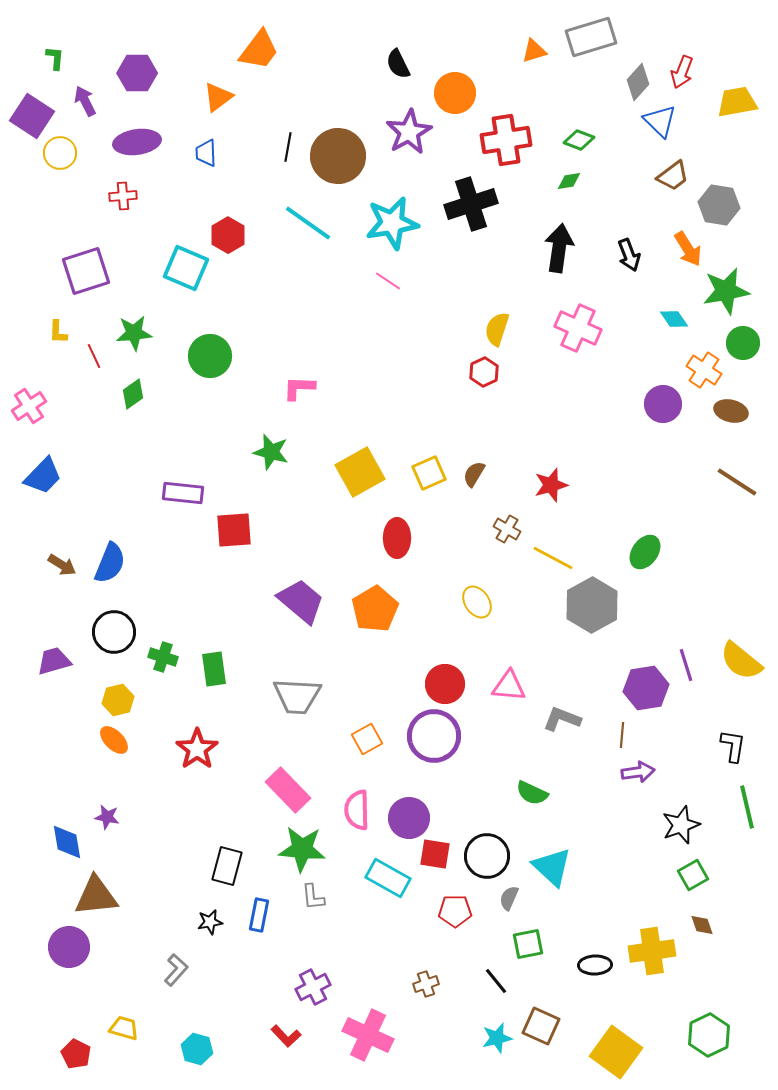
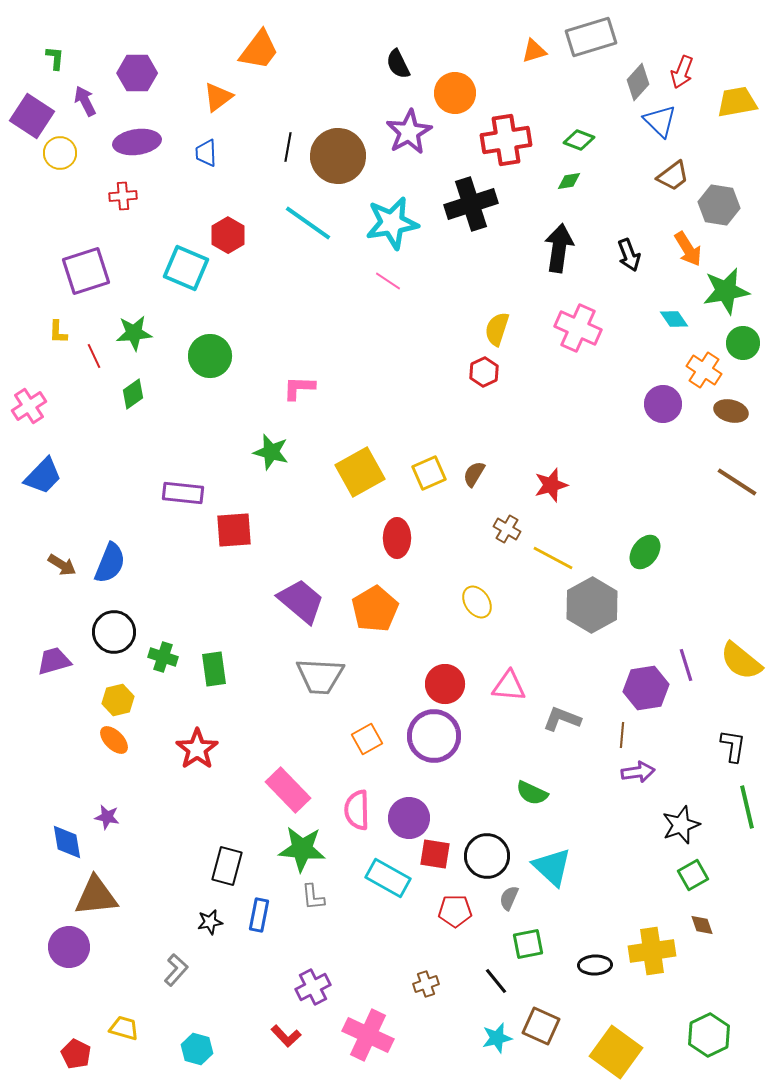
gray trapezoid at (297, 696): moved 23 px right, 20 px up
